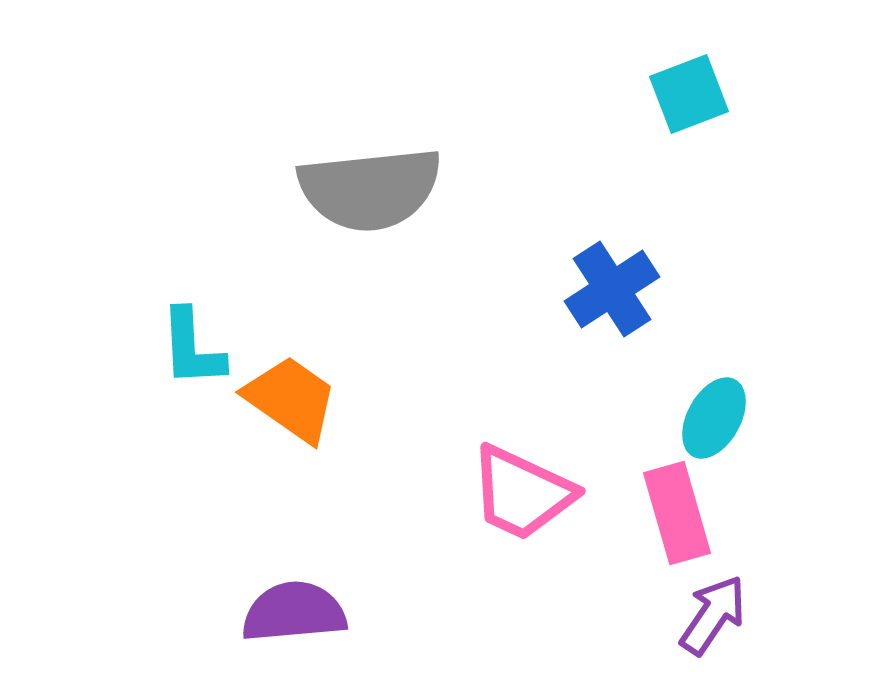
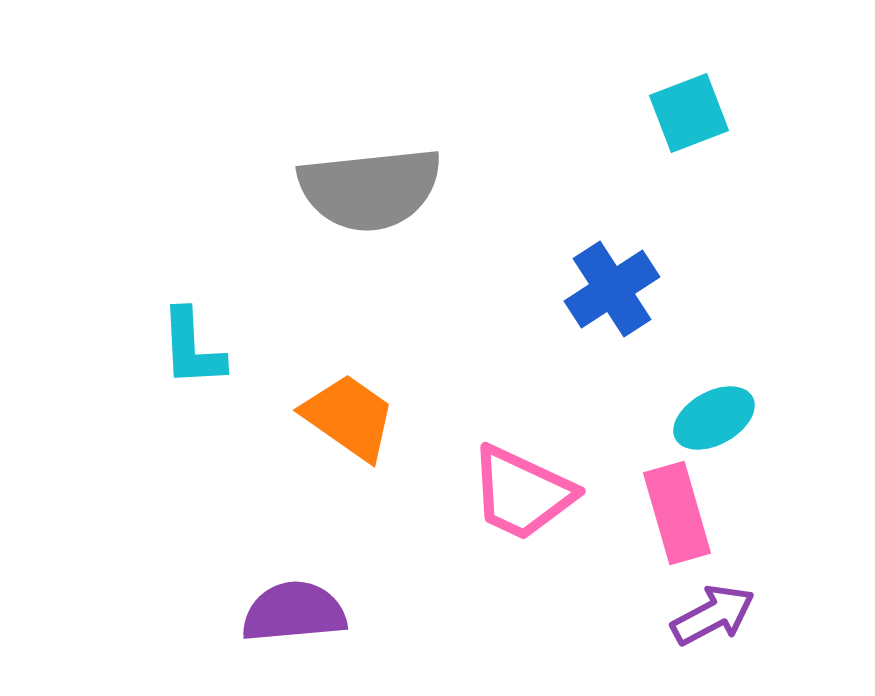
cyan square: moved 19 px down
orange trapezoid: moved 58 px right, 18 px down
cyan ellipse: rotated 32 degrees clockwise
purple arrow: rotated 28 degrees clockwise
